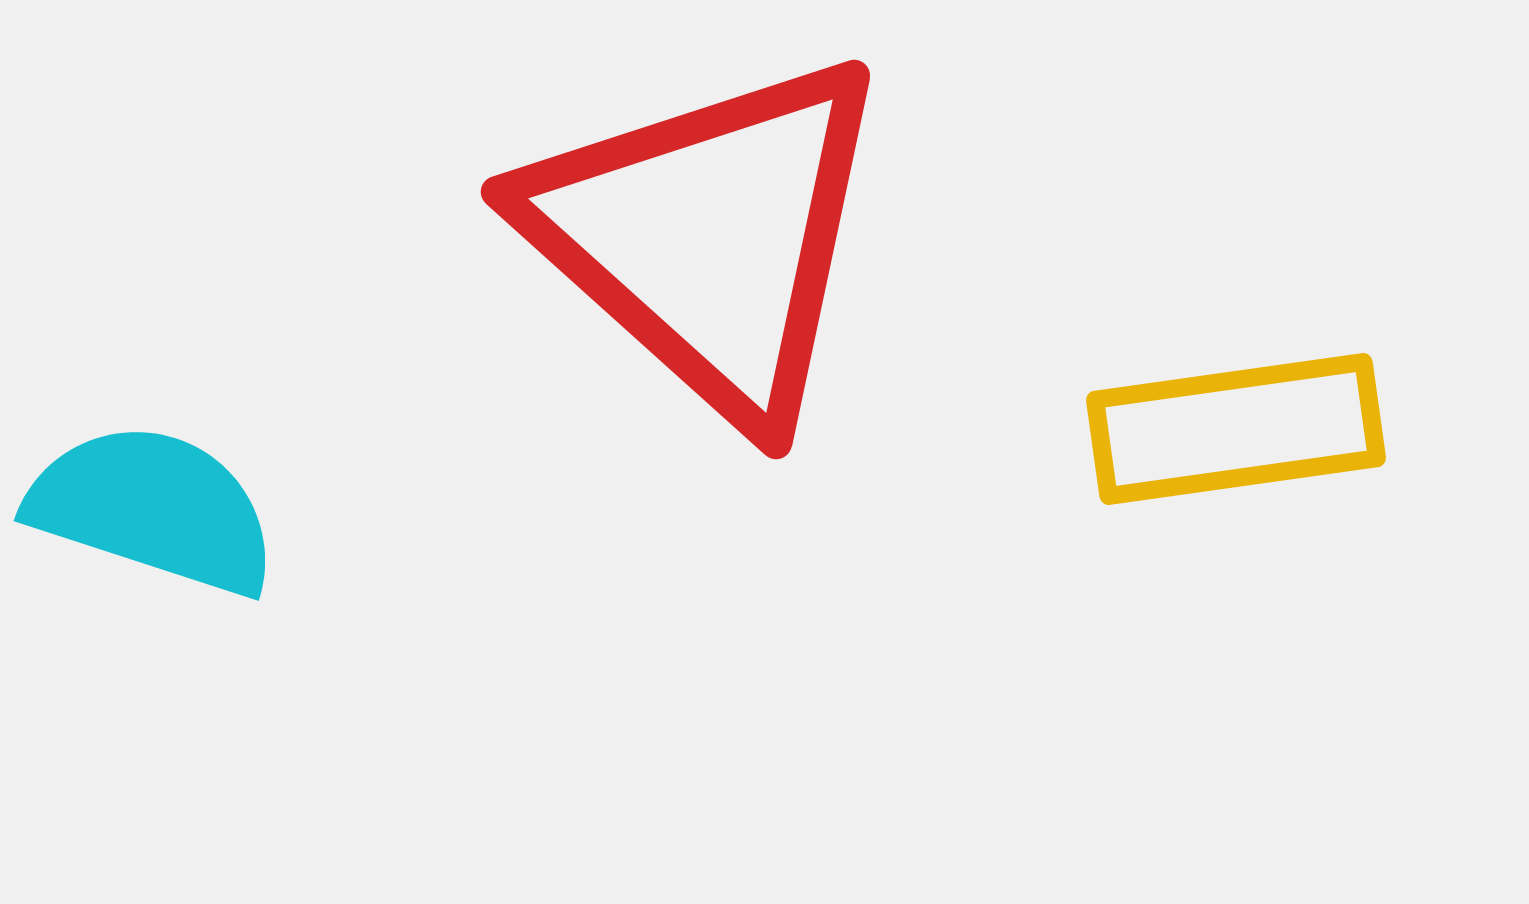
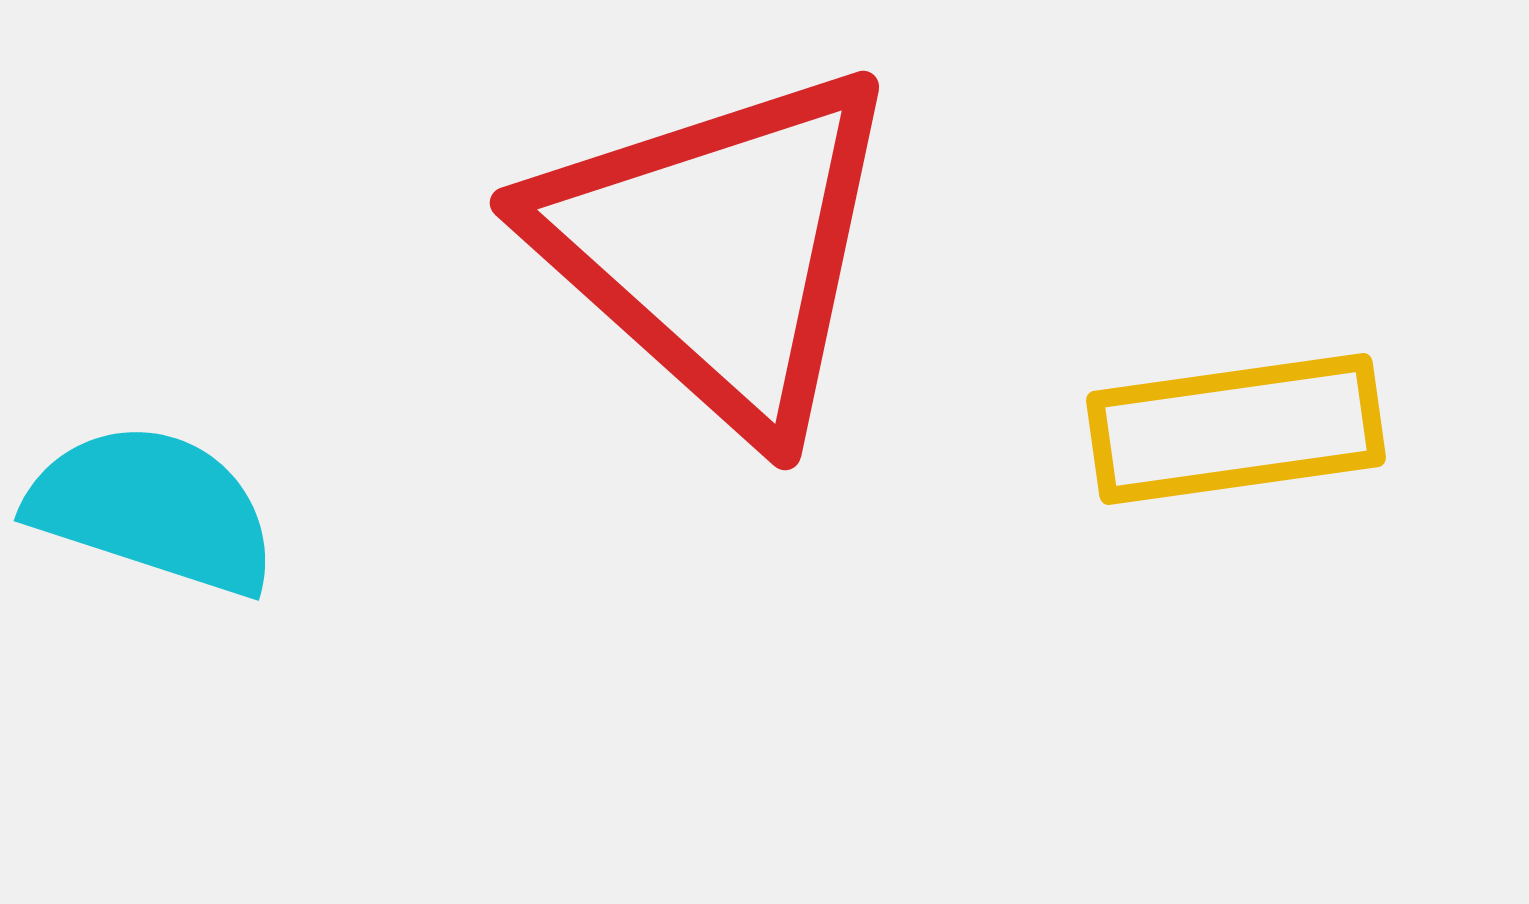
red triangle: moved 9 px right, 11 px down
